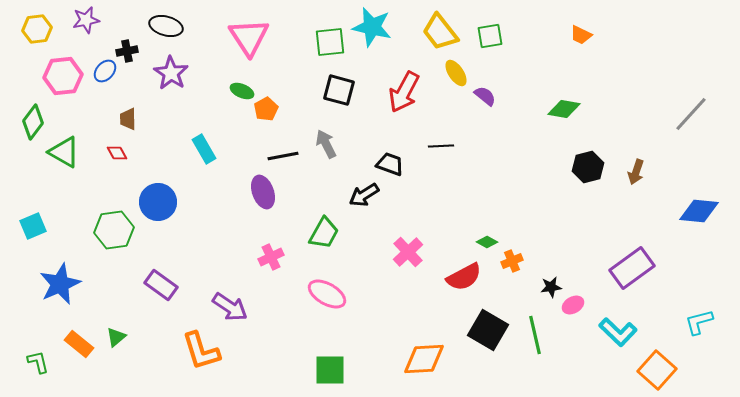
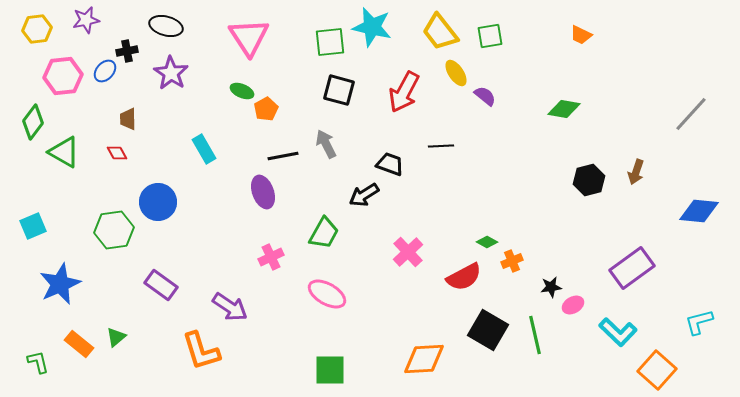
black hexagon at (588, 167): moved 1 px right, 13 px down
